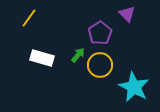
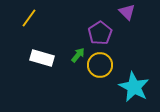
purple triangle: moved 2 px up
